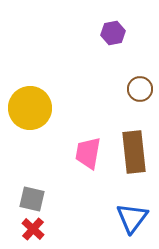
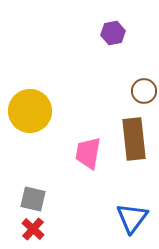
brown circle: moved 4 px right, 2 px down
yellow circle: moved 3 px down
brown rectangle: moved 13 px up
gray square: moved 1 px right
